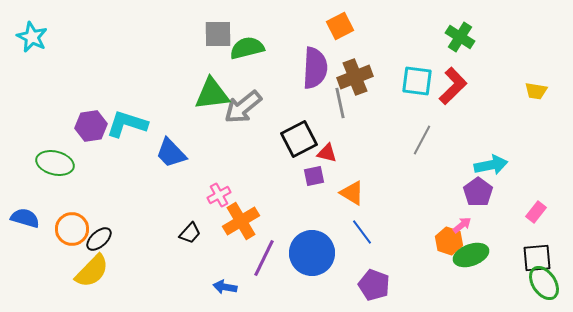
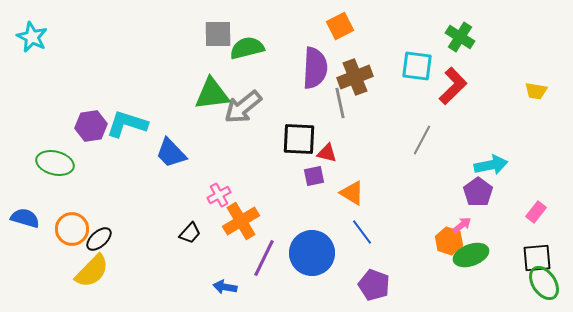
cyan square at (417, 81): moved 15 px up
black square at (299, 139): rotated 30 degrees clockwise
